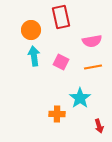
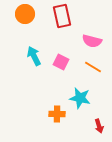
red rectangle: moved 1 px right, 1 px up
orange circle: moved 6 px left, 16 px up
pink semicircle: rotated 24 degrees clockwise
cyan arrow: rotated 18 degrees counterclockwise
orange line: rotated 42 degrees clockwise
cyan star: rotated 25 degrees counterclockwise
